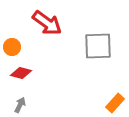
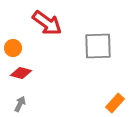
orange circle: moved 1 px right, 1 px down
gray arrow: moved 1 px up
